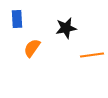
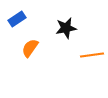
blue rectangle: rotated 60 degrees clockwise
orange semicircle: moved 2 px left
